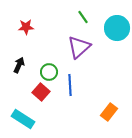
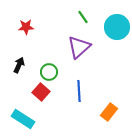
cyan circle: moved 1 px up
blue line: moved 9 px right, 6 px down
